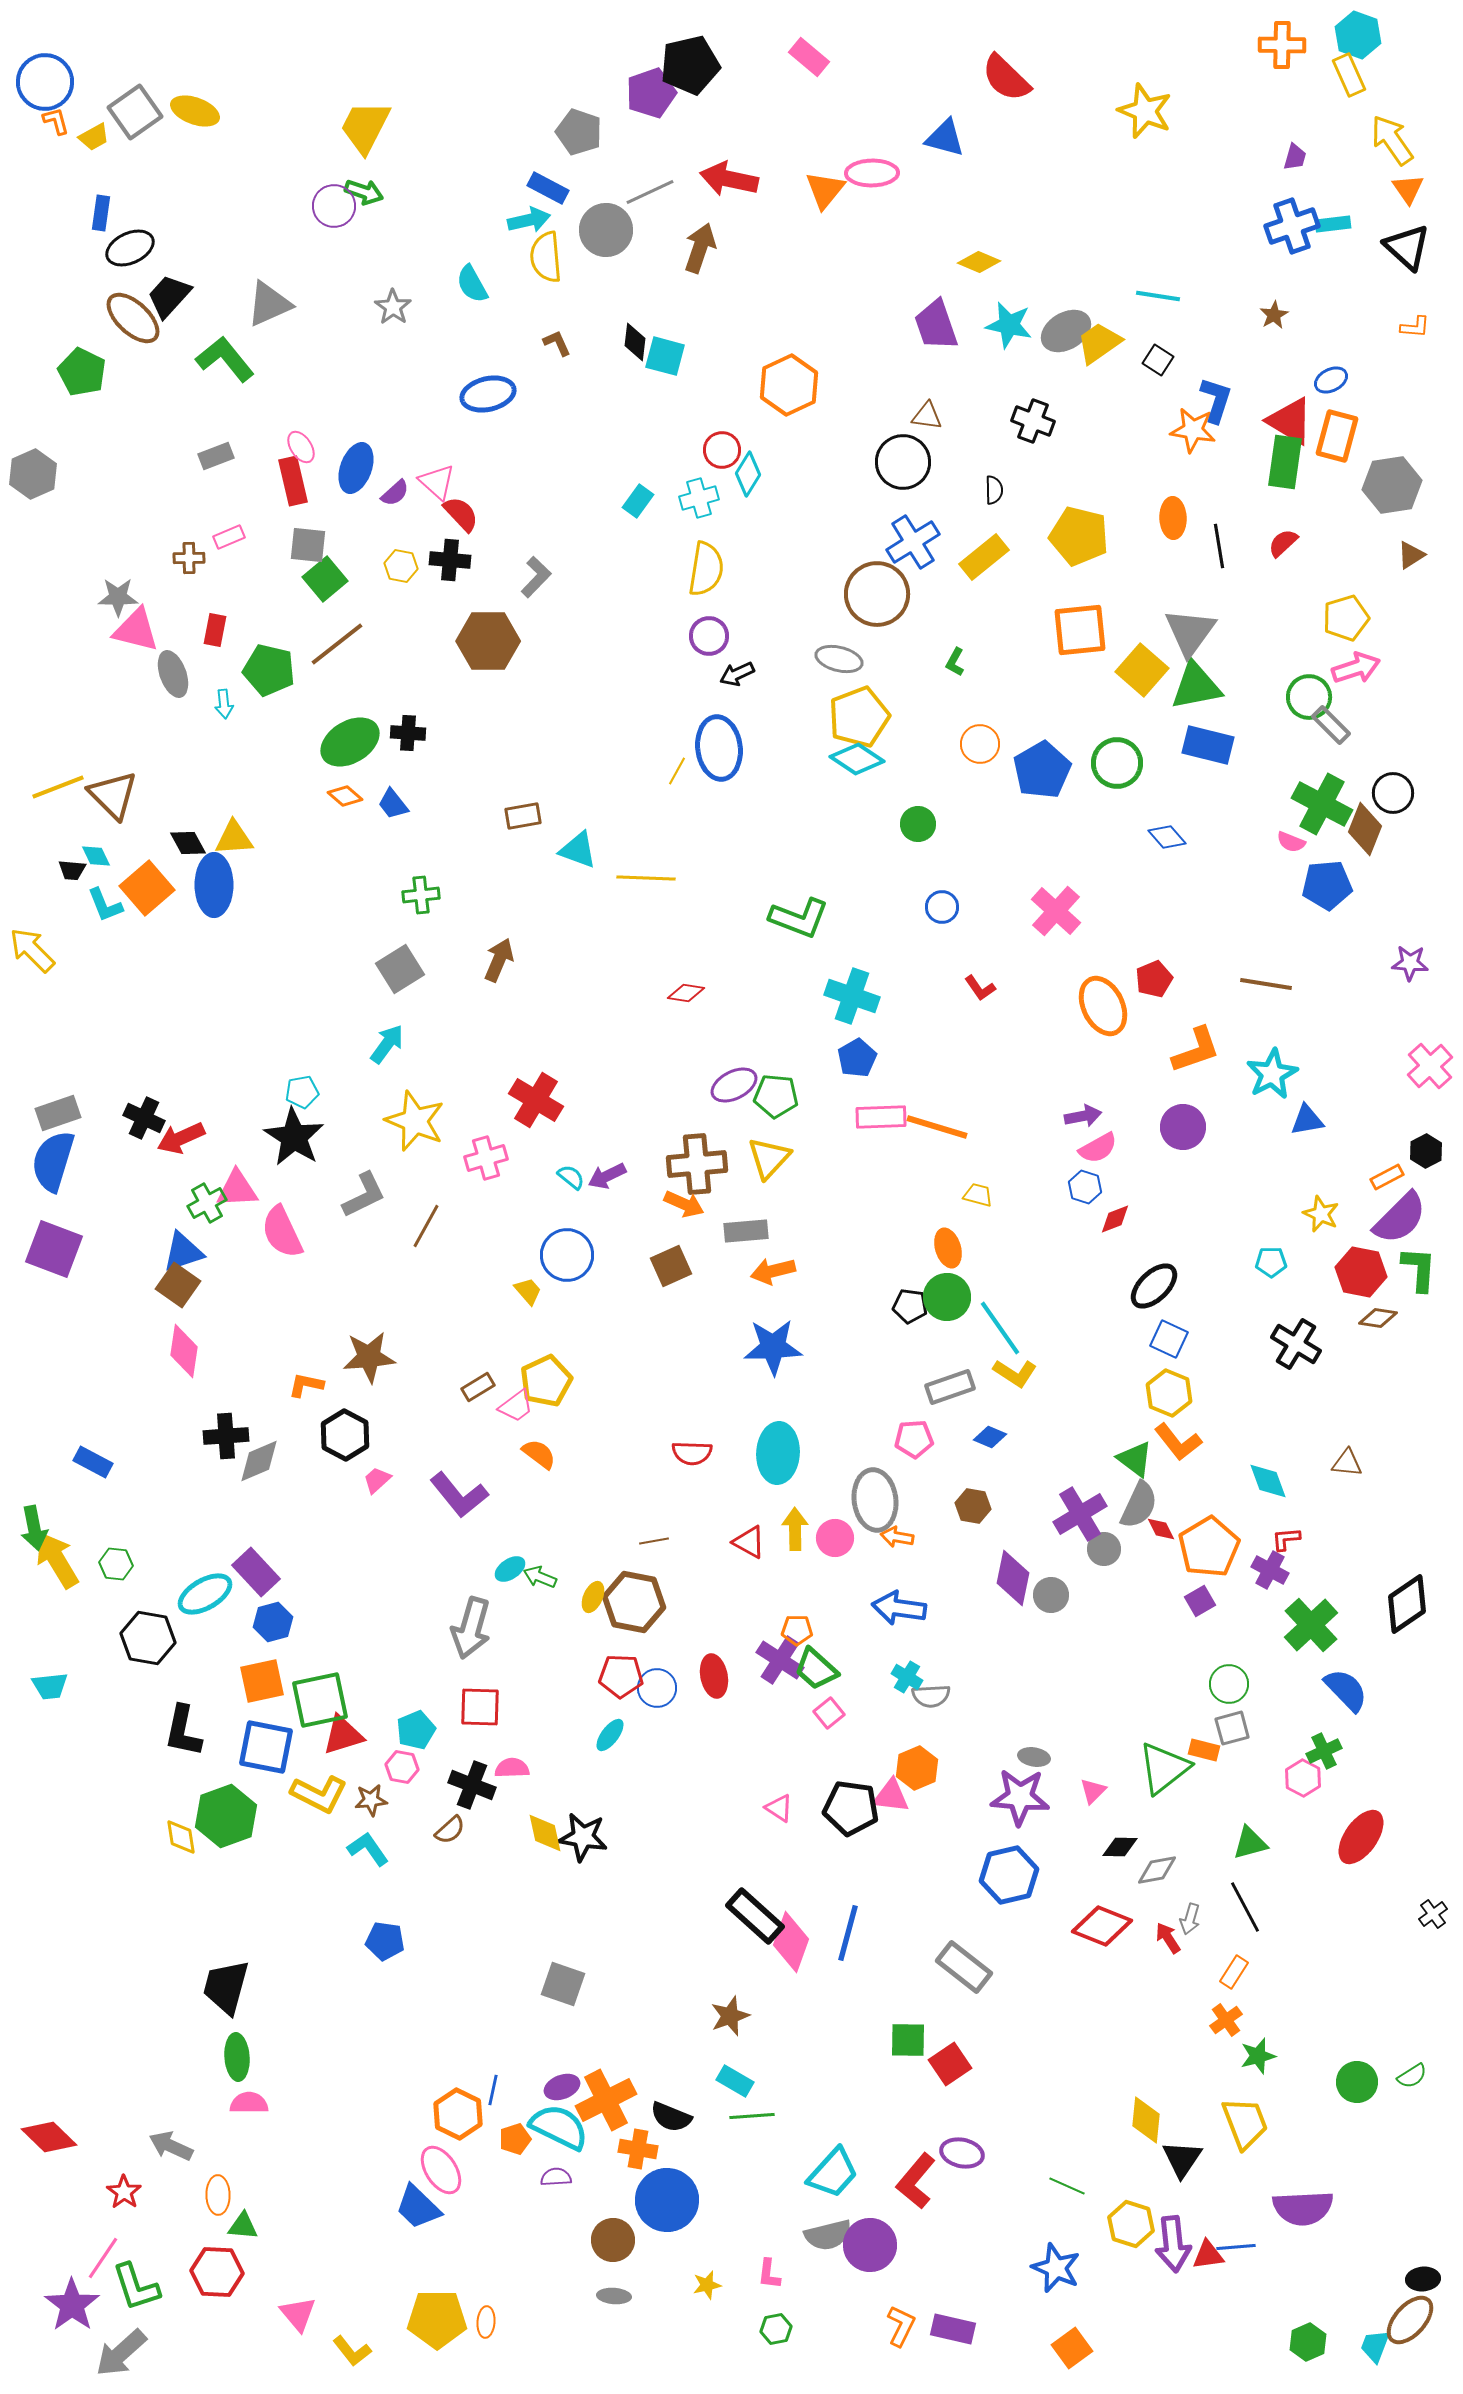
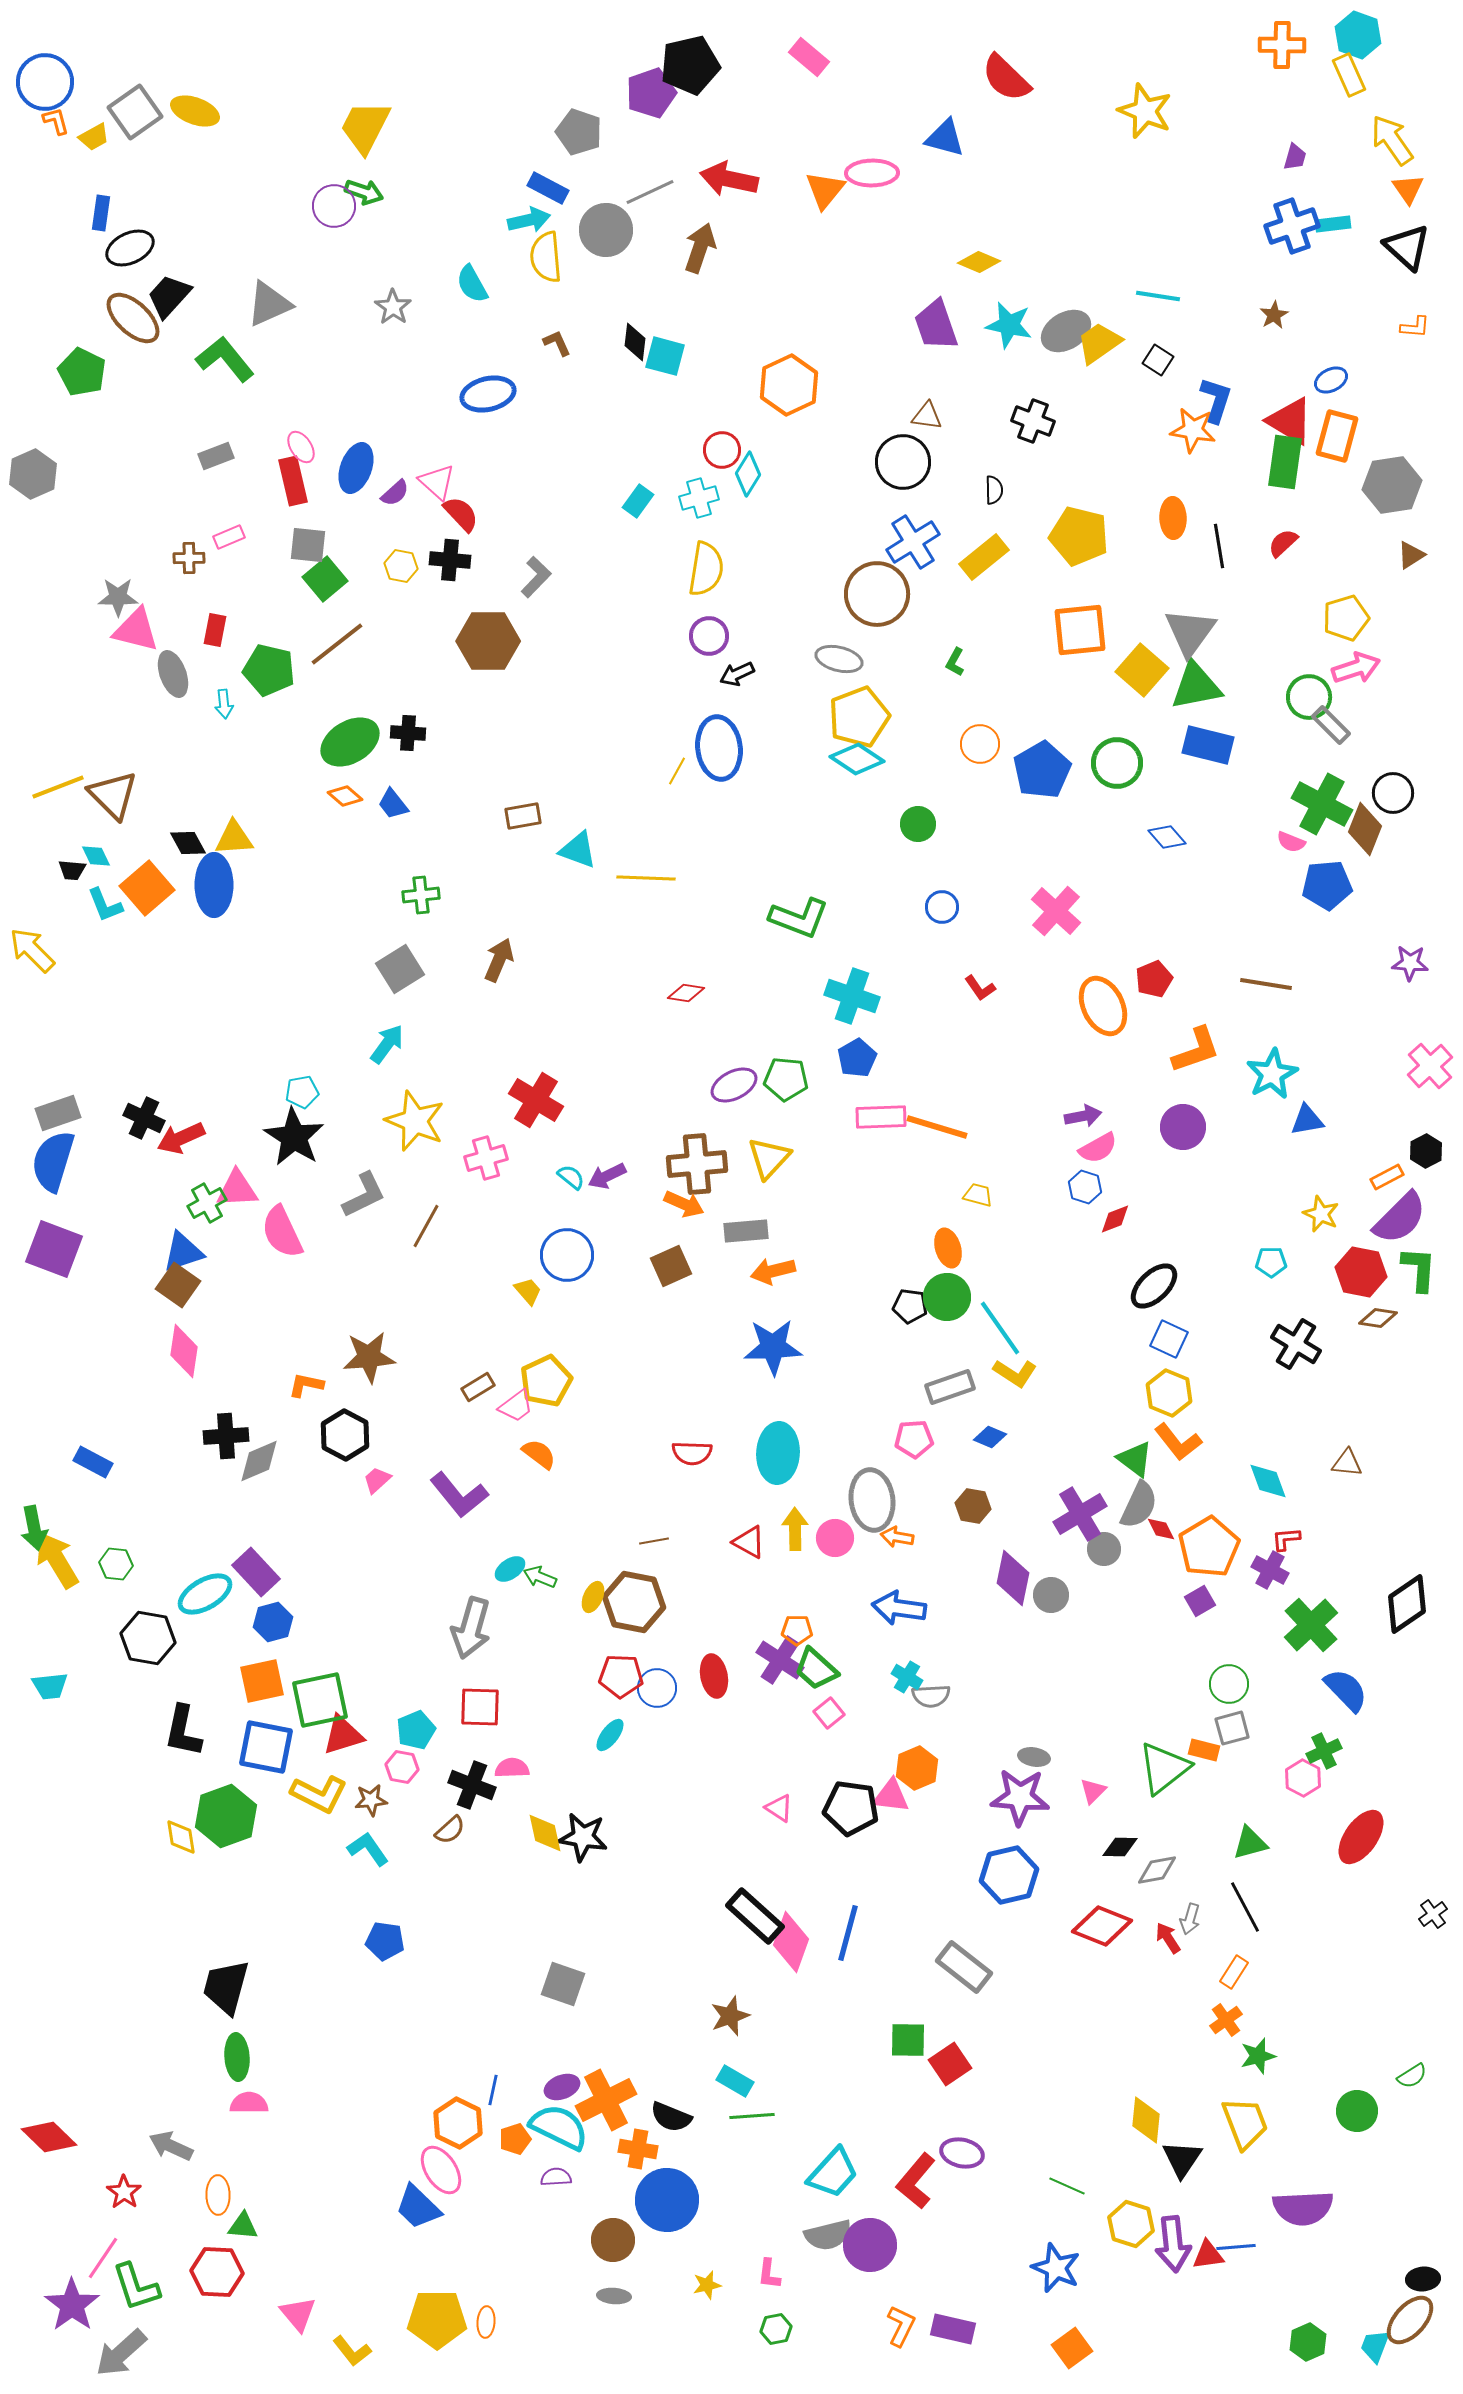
green pentagon at (776, 1096): moved 10 px right, 17 px up
gray ellipse at (875, 1500): moved 3 px left
green circle at (1357, 2082): moved 29 px down
orange hexagon at (458, 2114): moved 9 px down
